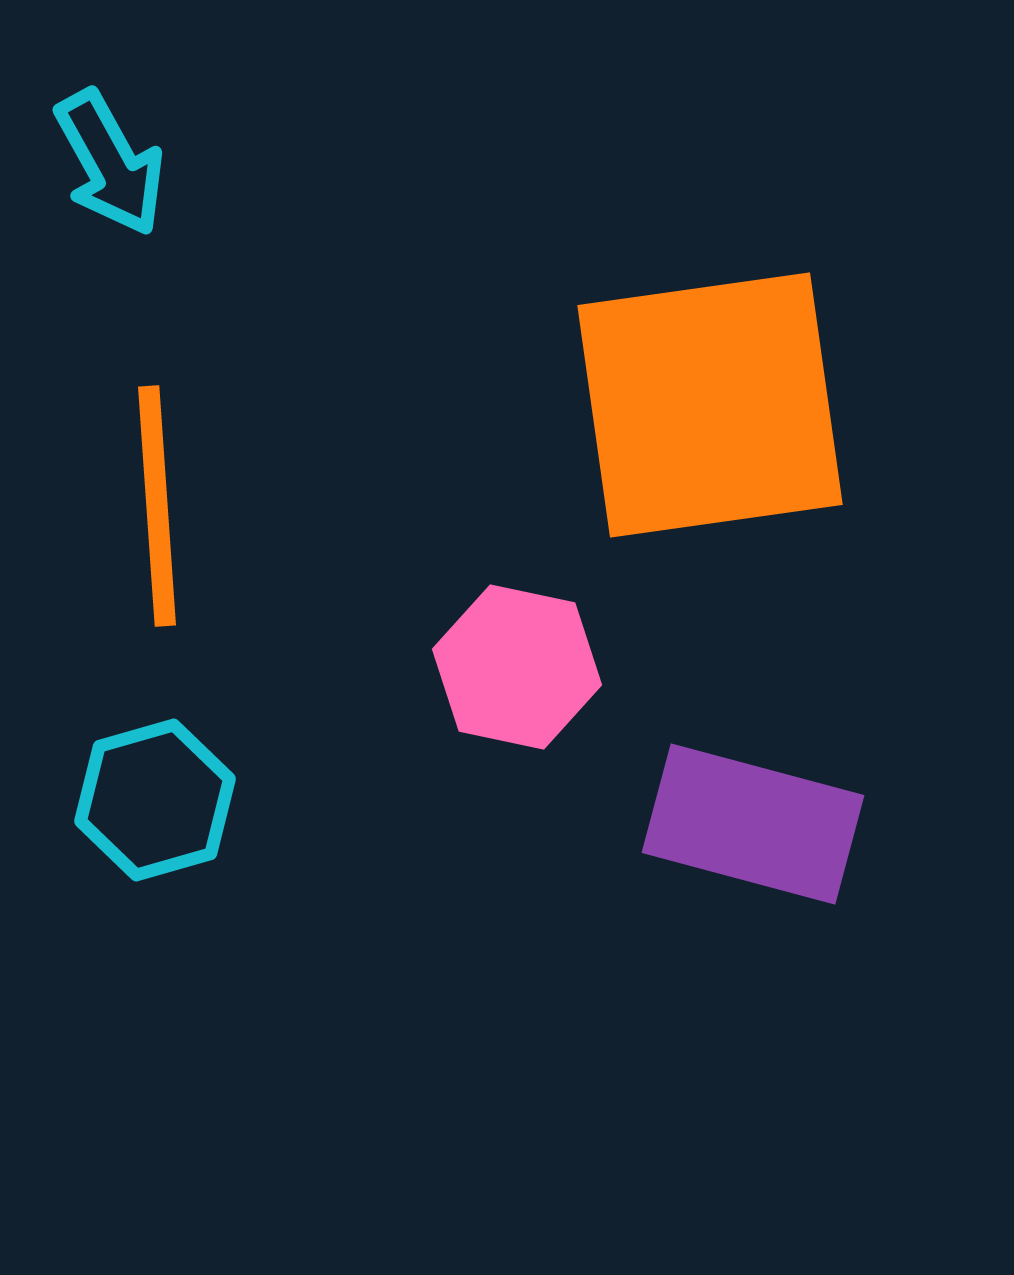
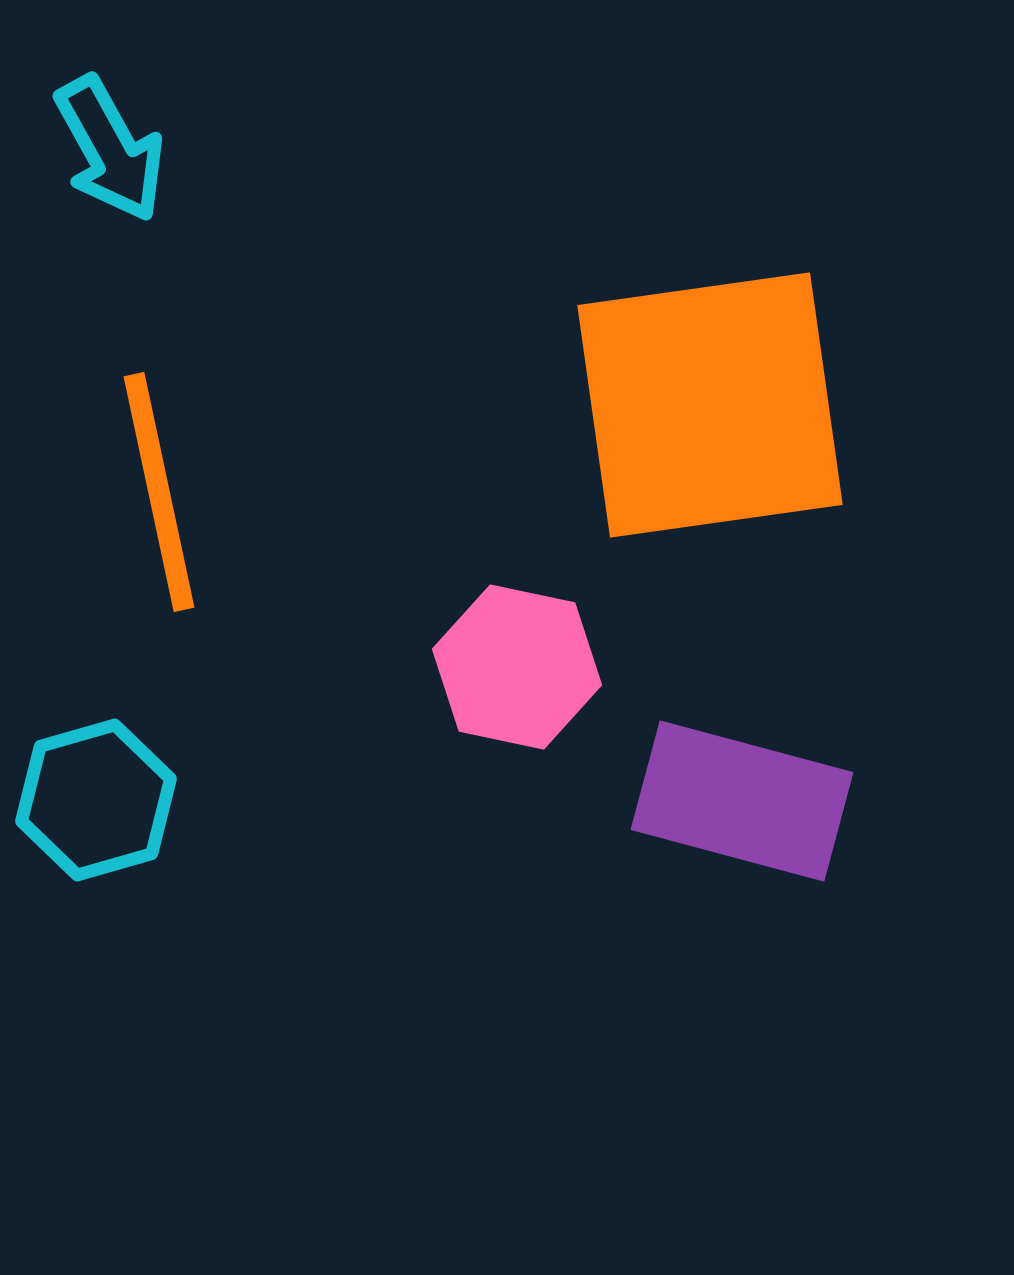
cyan arrow: moved 14 px up
orange line: moved 2 px right, 14 px up; rotated 8 degrees counterclockwise
cyan hexagon: moved 59 px left
purple rectangle: moved 11 px left, 23 px up
